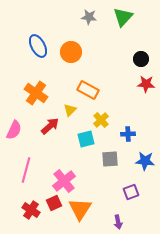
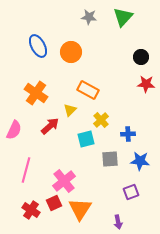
black circle: moved 2 px up
blue star: moved 5 px left
